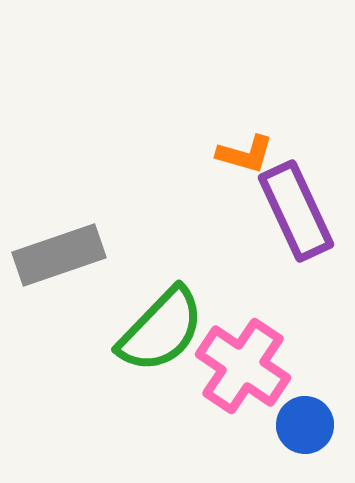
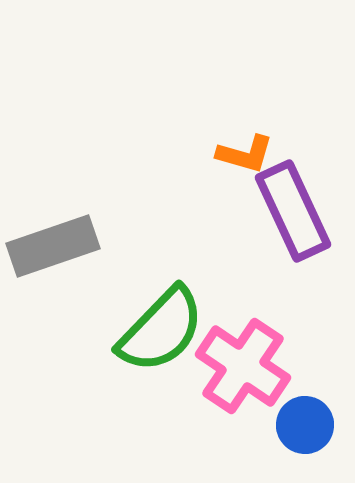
purple rectangle: moved 3 px left
gray rectangle: moved 6 px left, 9 px up
